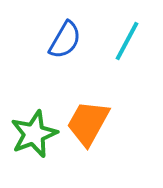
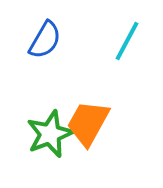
blue semicircle: moved 20 px left
green star: moved 16 px right
